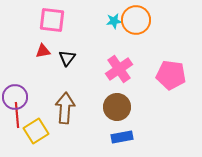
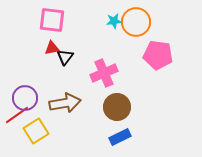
orange circle: moved 2 px down
red triangle: moved 9 px right, 3 px up
black triangle: moved 2 px left, 1 px up
pink cross: moved 15 px left, 4 px down; rotated 12 degrees clockwise
pink pentagon: moved 13 px left, 20 px up
purple circle: moved 10 px right, 1 px down
brown arrow: moved 5 px up; rotated 76 degrees clockwise
red line: rotated 60 degrees clockwise
blue rectangle: moved 2 px left; rotated 15 degrees counterclockwise
